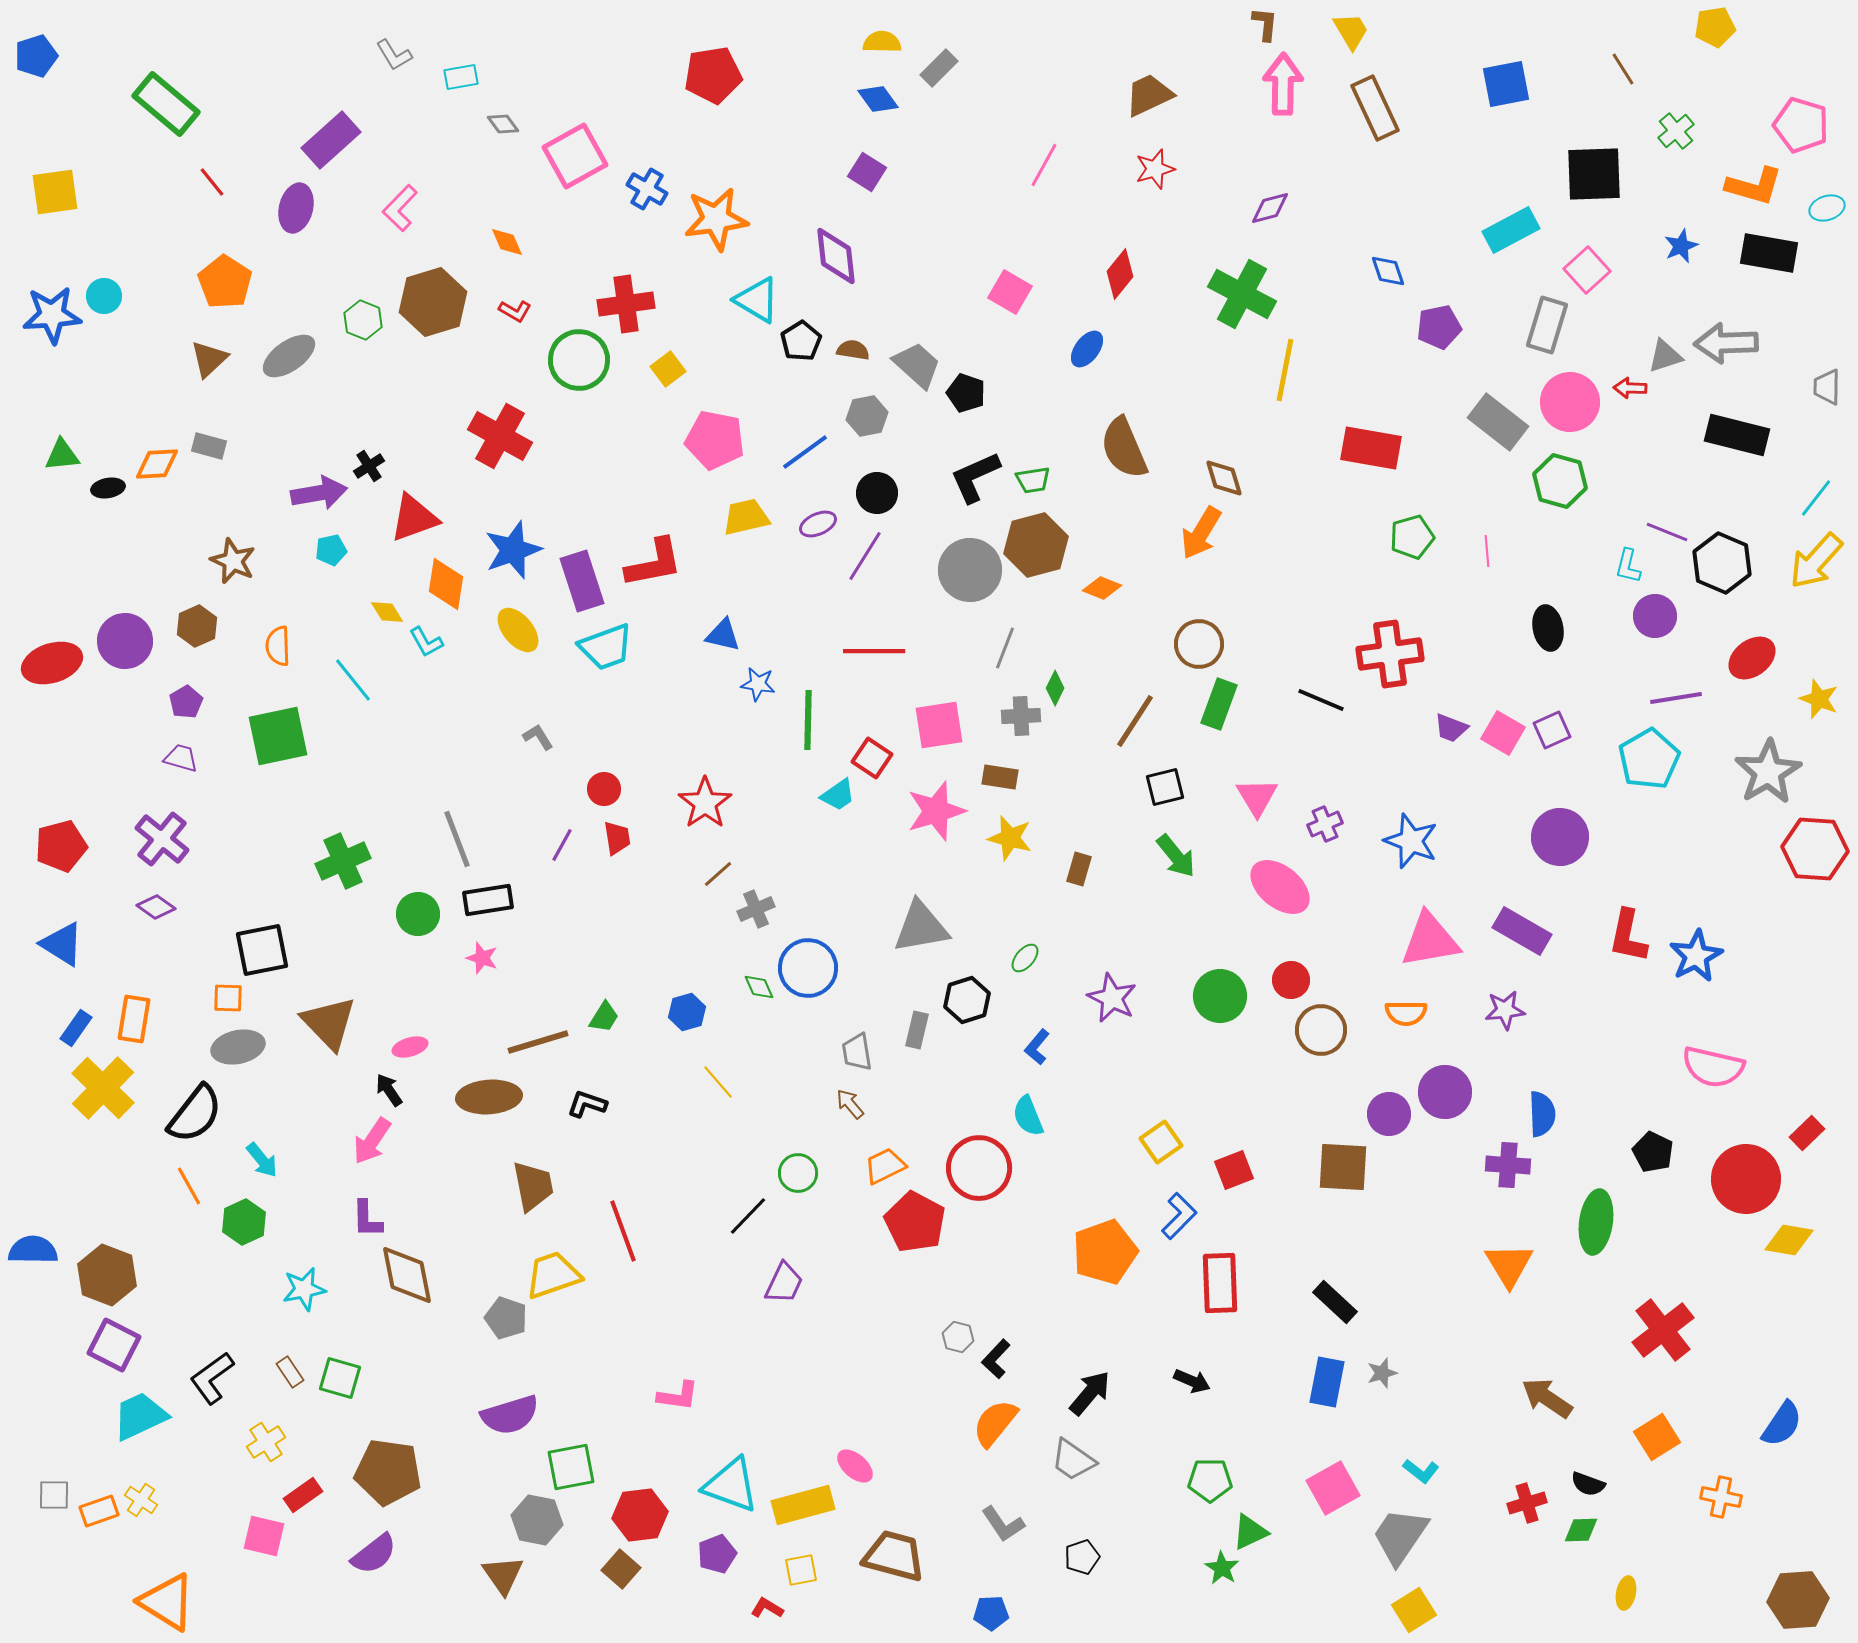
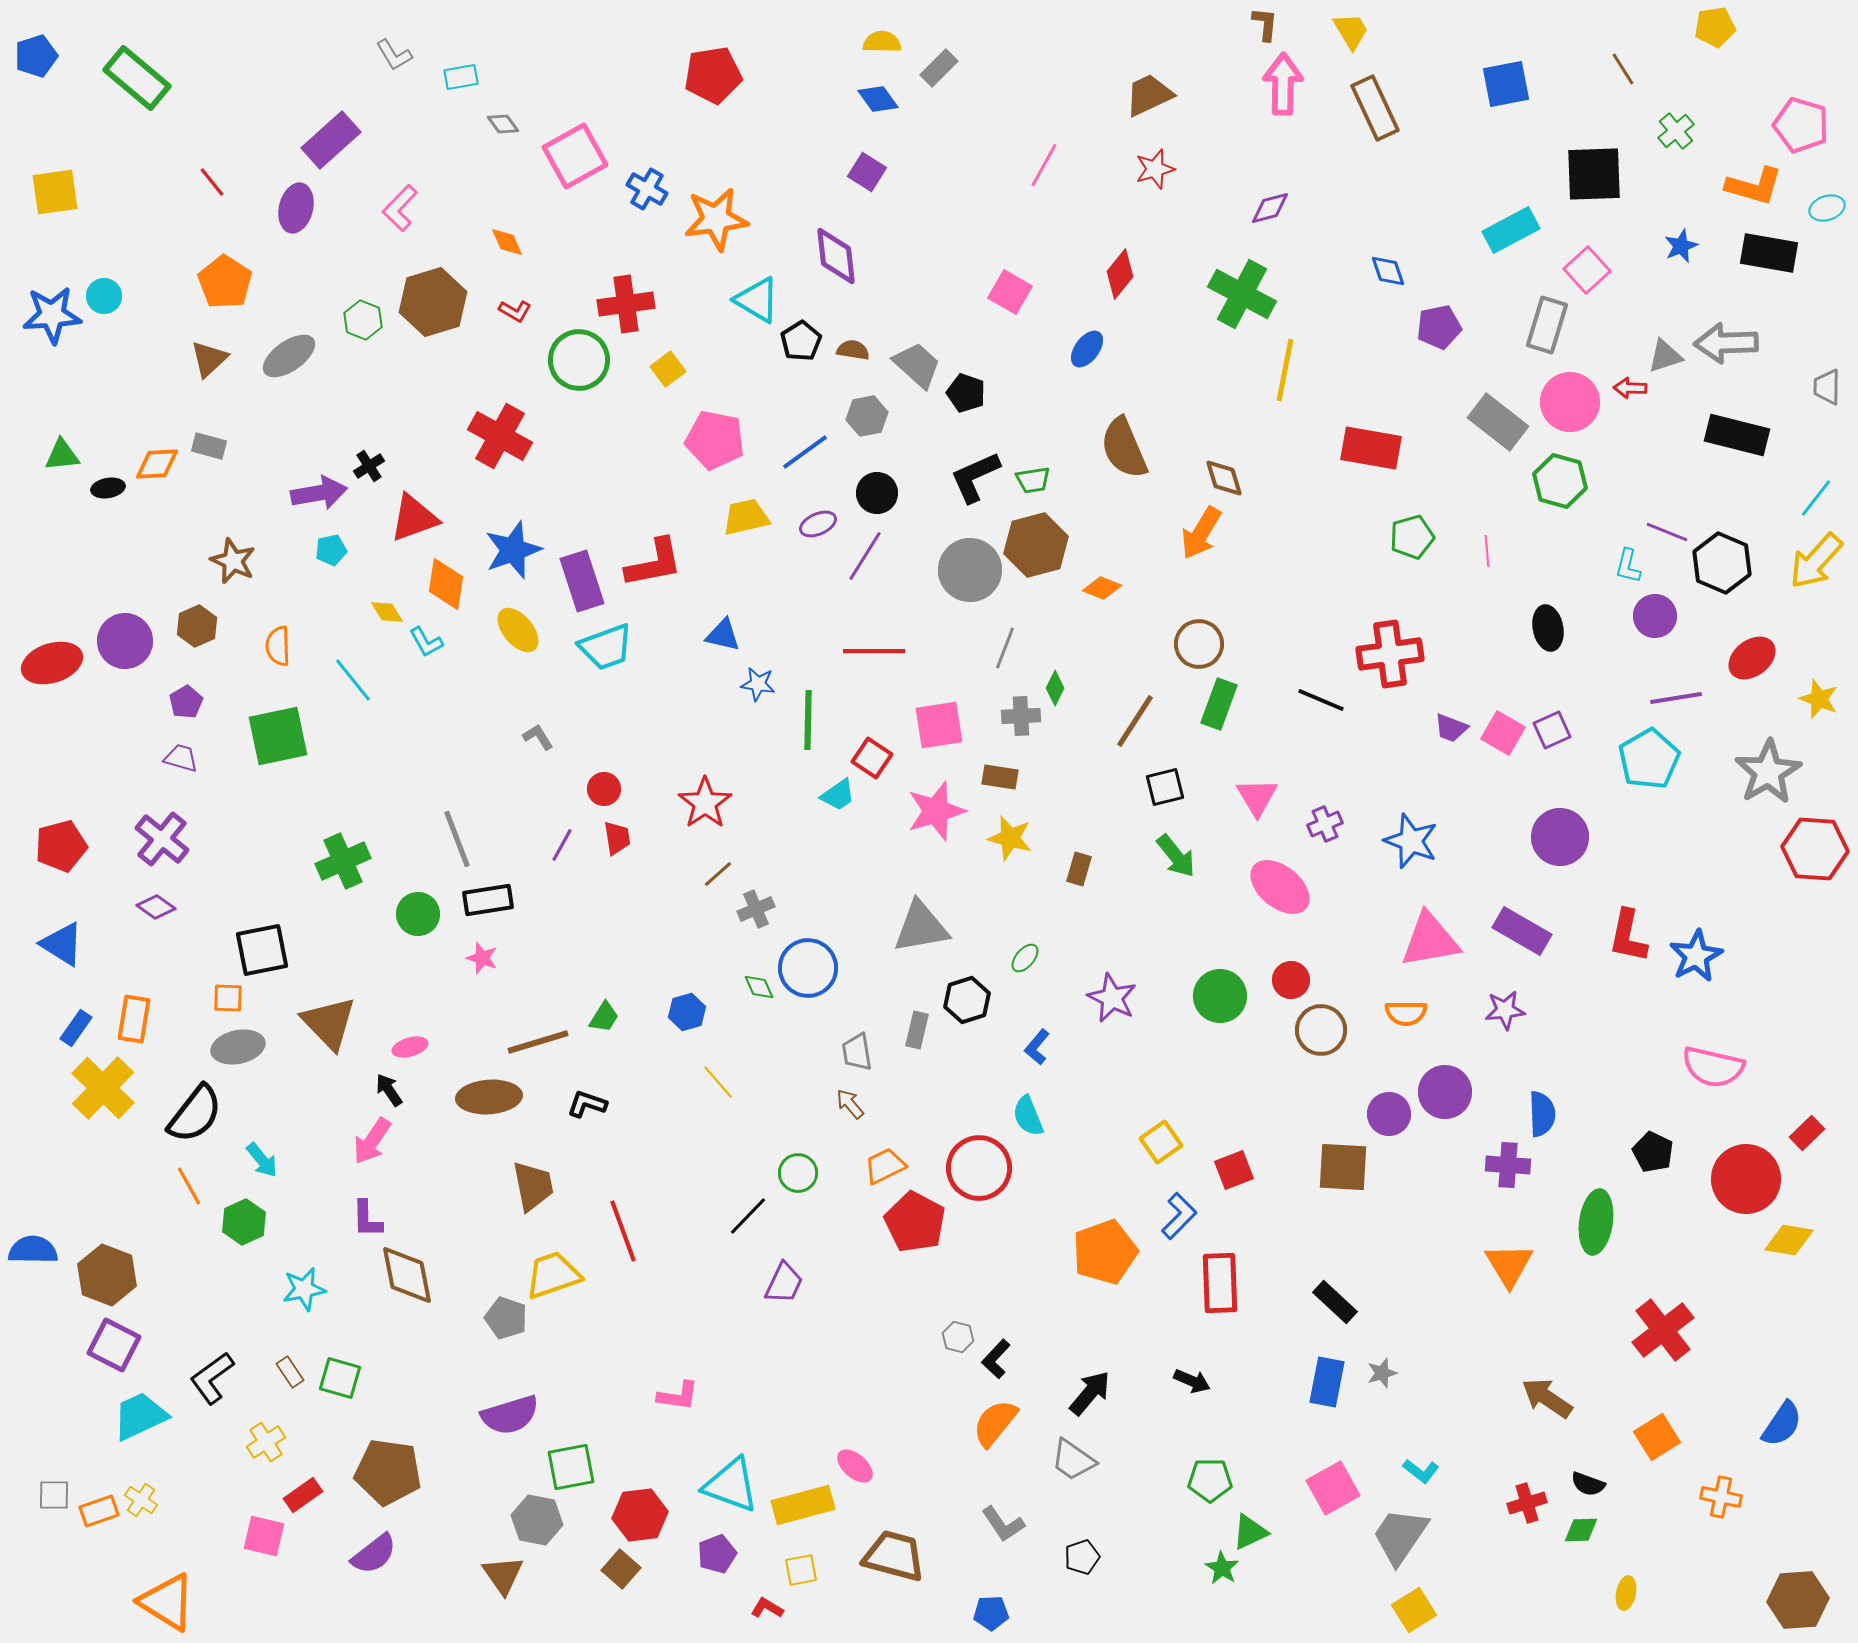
green rectangle at (166, 104): moved 29 px left, 26 px up
